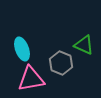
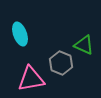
cyan ellipse: moved 2 px left, 15 px up
